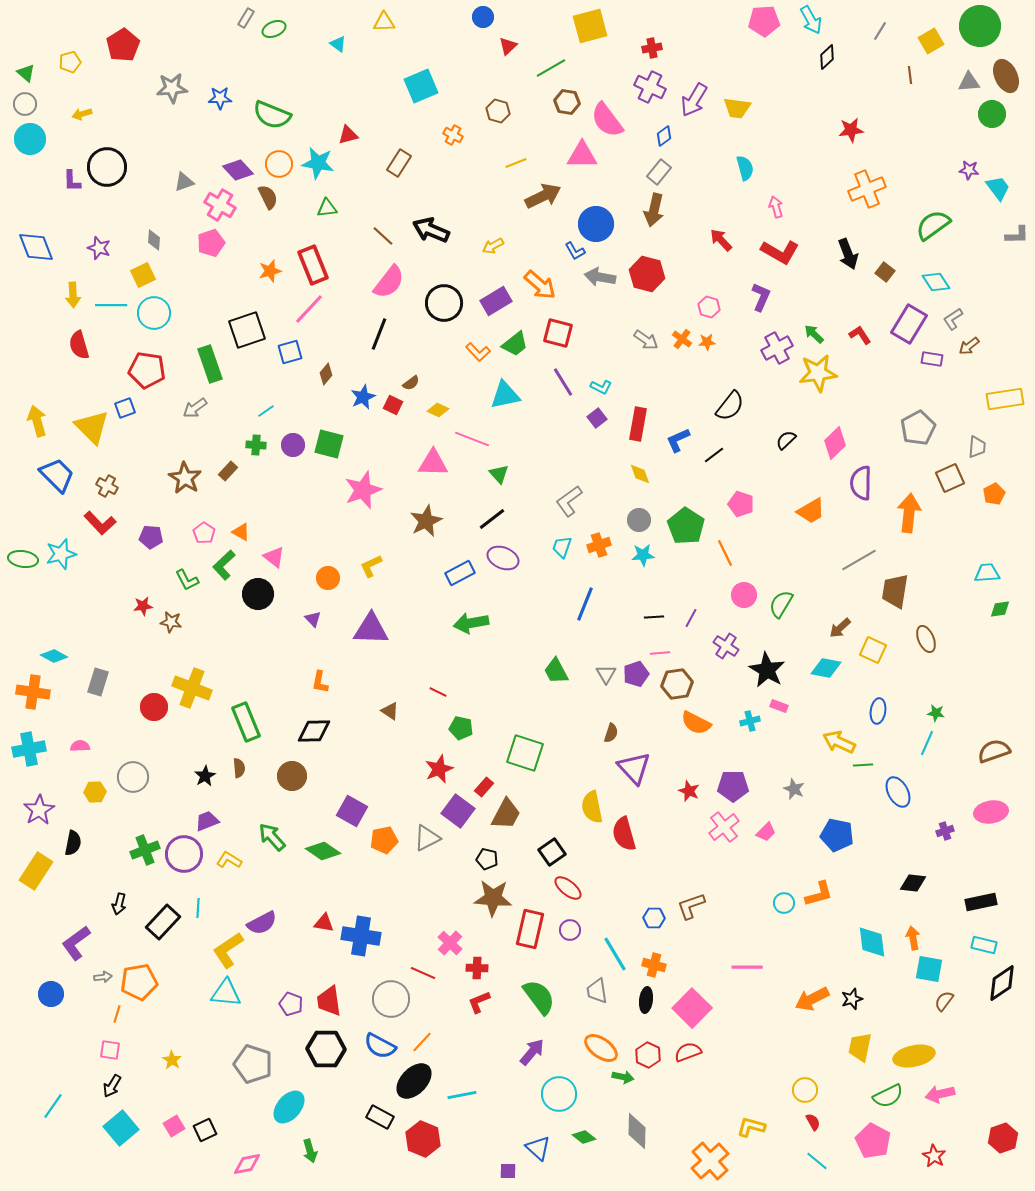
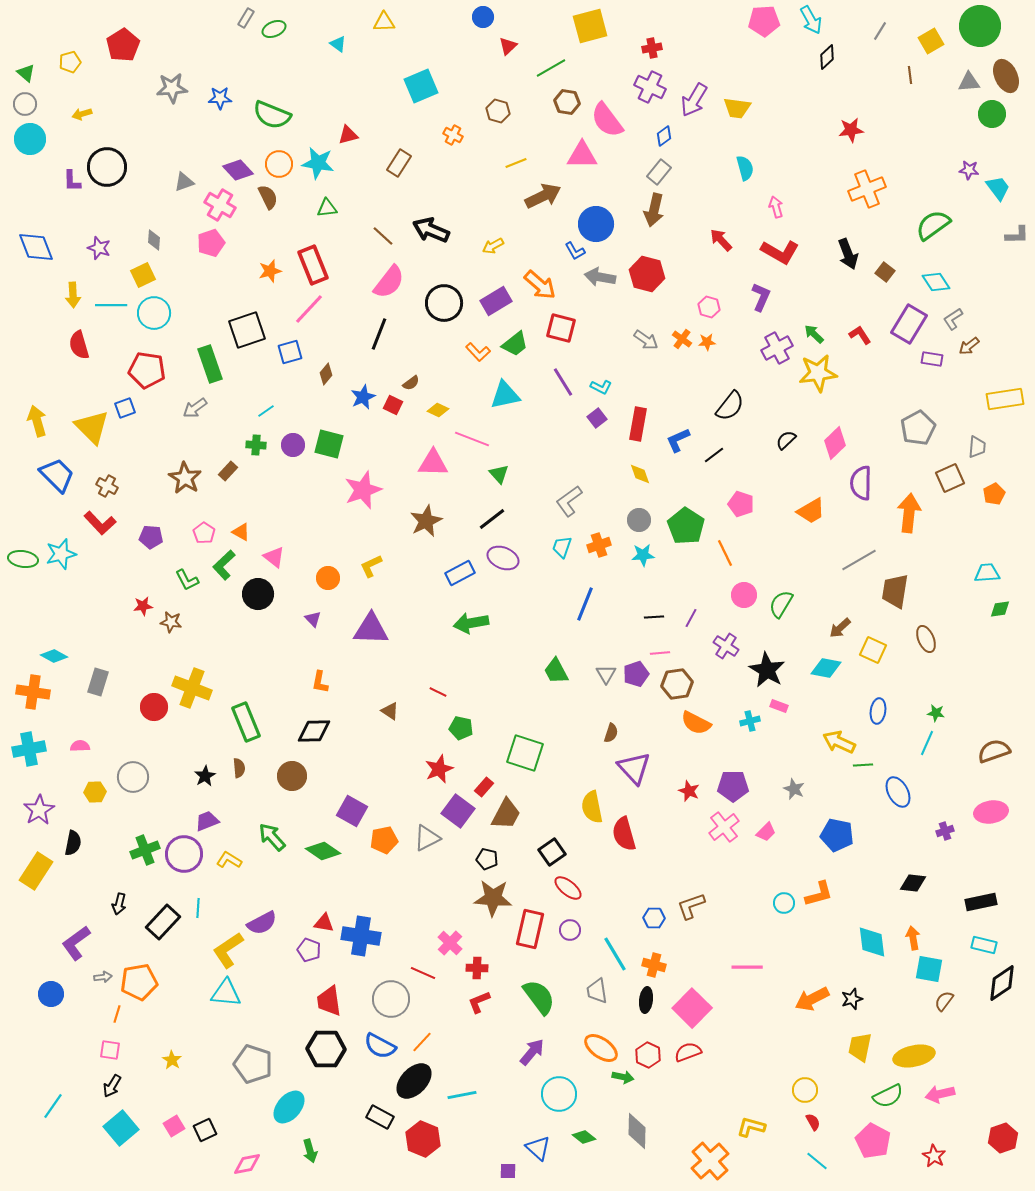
red square at (558, 333): moved 3 px right, 5 px up
purple pentagon at (291, 1004): moved 18 px right, 54 px up
